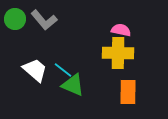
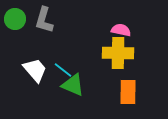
gray L-shape: rotated 56 degrees clockwise
white trapezoid: rotated 8 degrees clockwise
